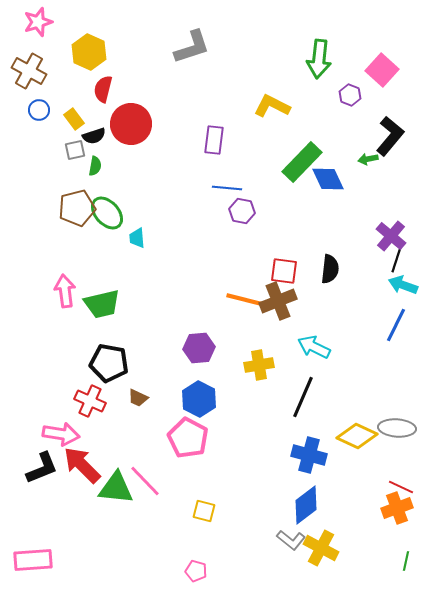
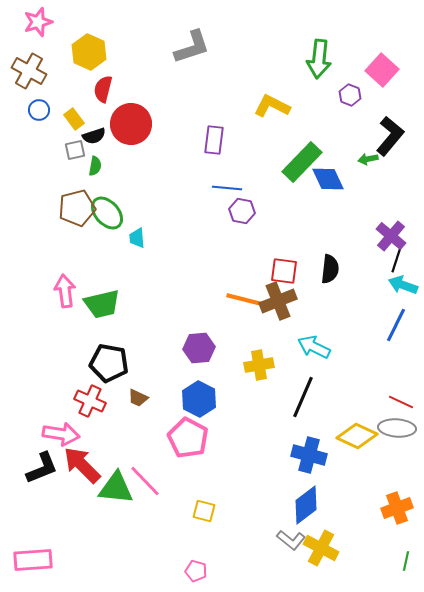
red line at (401, 487): moved 85 px up
